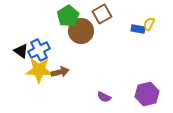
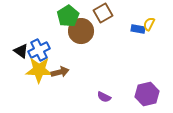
brown square: moved 1 px right, 1 px up
